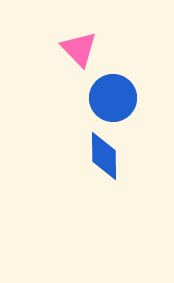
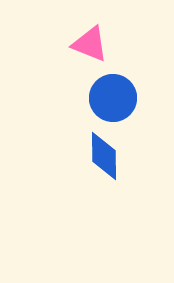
pink triangle: moved 11 px right, 5 px up; rotated 24 degrees counterclockwise
